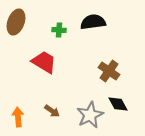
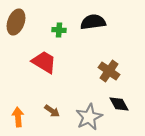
black diamond: moved 1 px right
gray star: moved 1 px left, 2 px down
